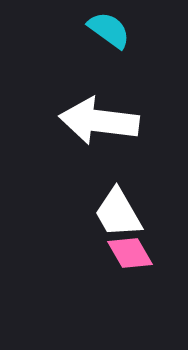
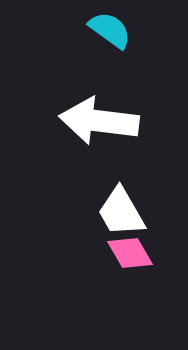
cyan semicircle: moved 1 px right
white trapezoid: moved 3 px right, 1 px up
